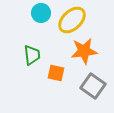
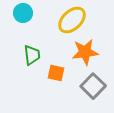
cyan circle: moved 18 px left
orange star: moved 1 px right, 1 px down
gray square: rotated 10 degrees clockwise
